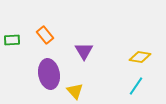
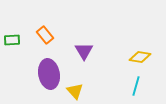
cyan line: rotated 18 degrees counterclockwise
